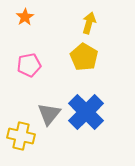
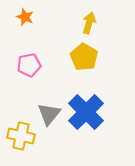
orange star: rotated 18 degrees counterclockwise
